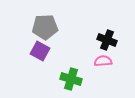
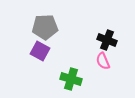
pink semicircle: rotated 108 degrees counterclockwise
